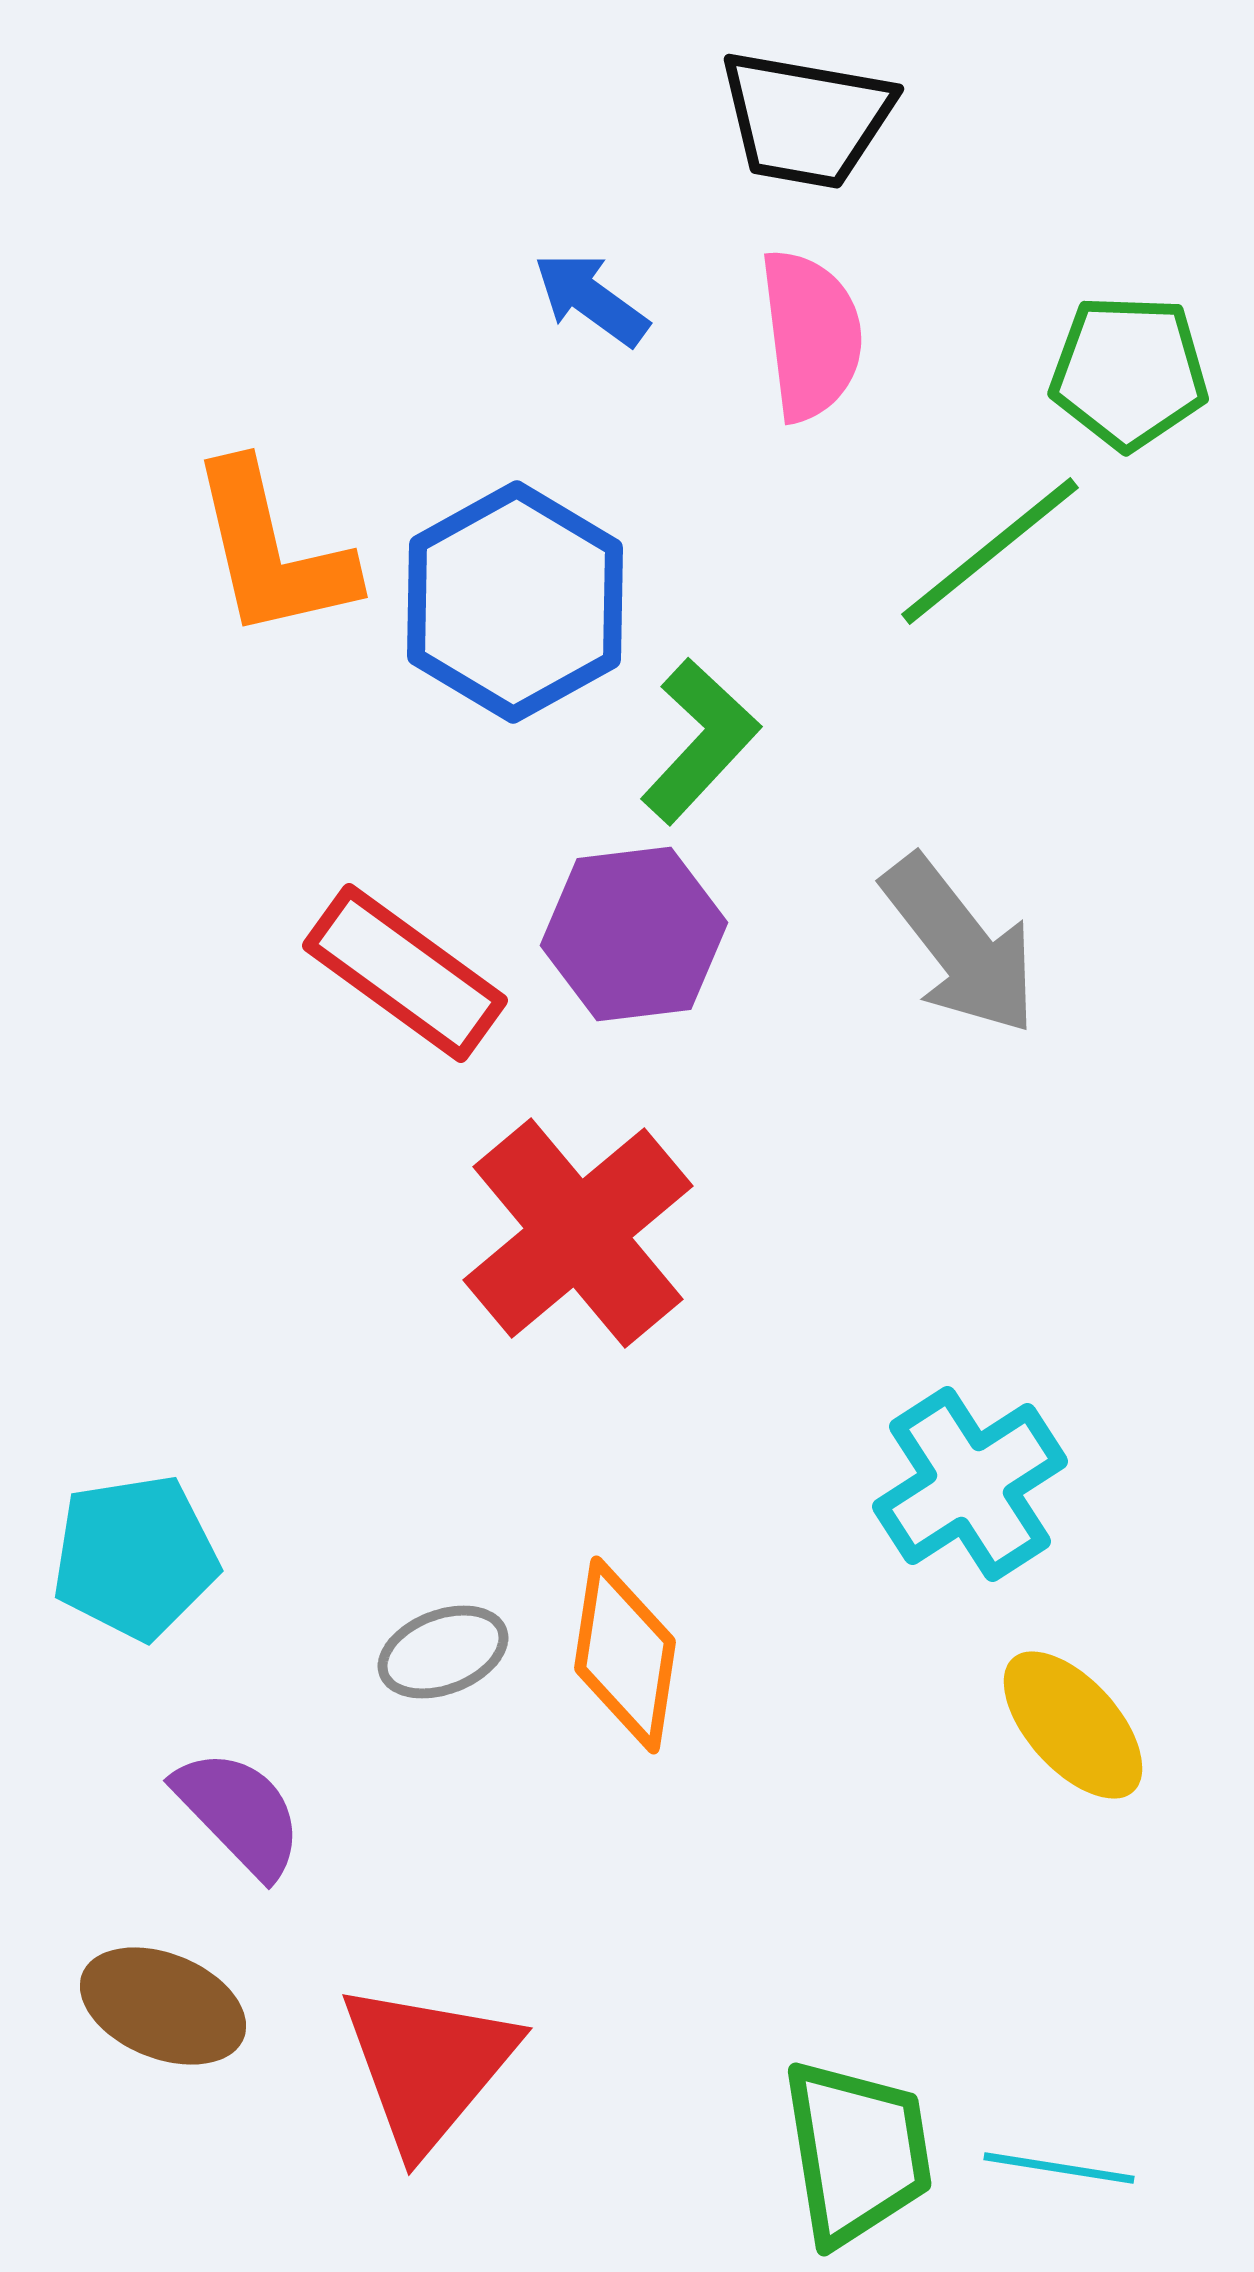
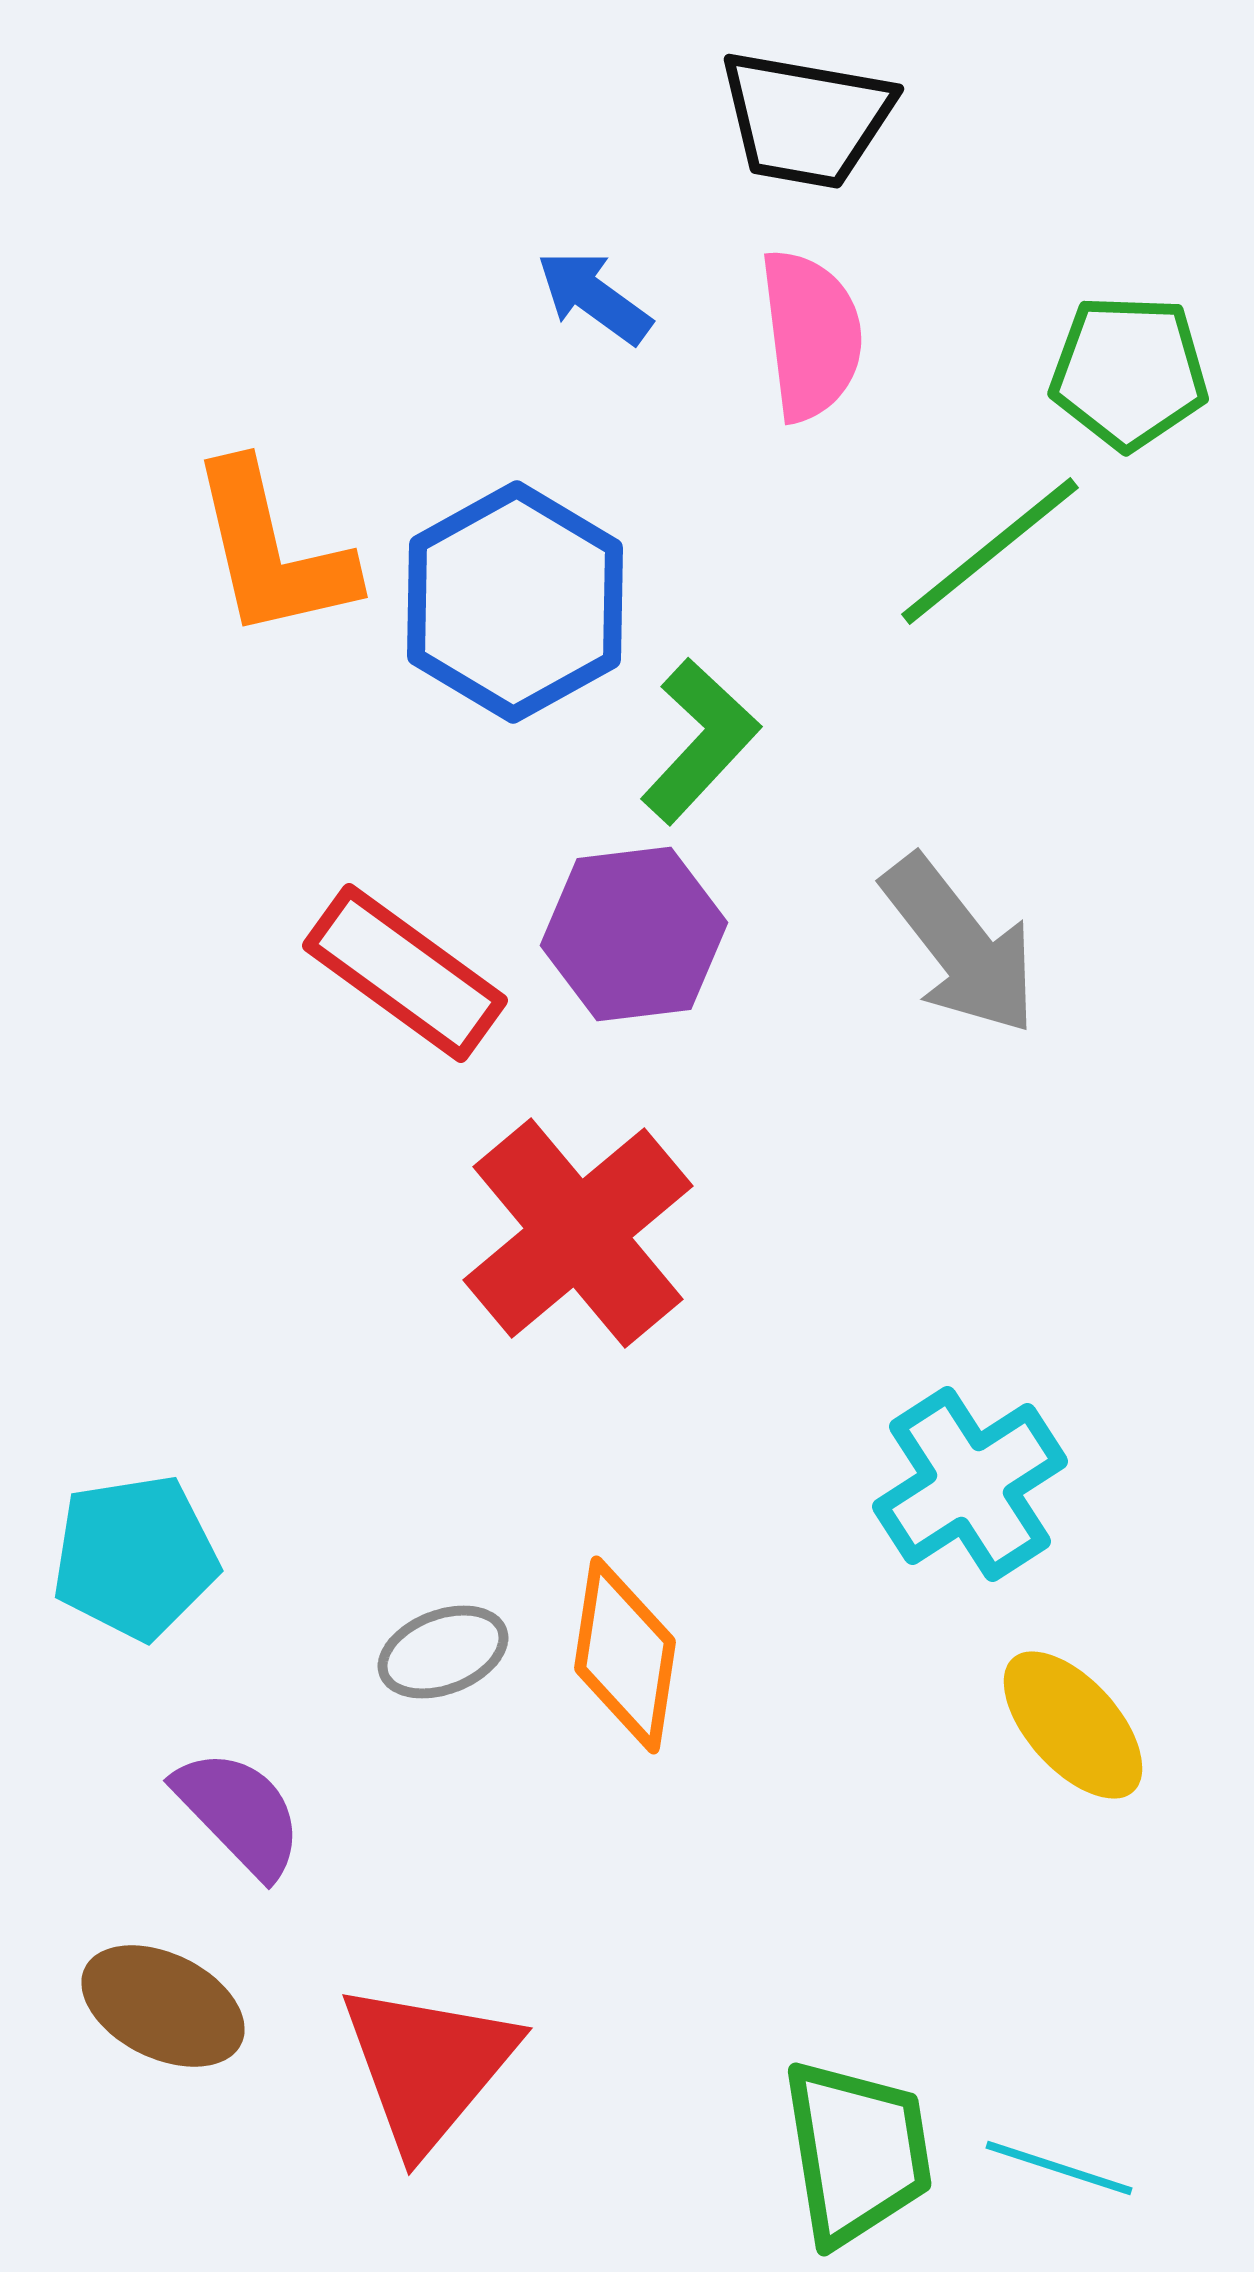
blue arrow: moved 3 px right, 2 px up
brown ellipse: rotated 4 degrees clockwise
cyan line: rotated 9 degrees clockwise
